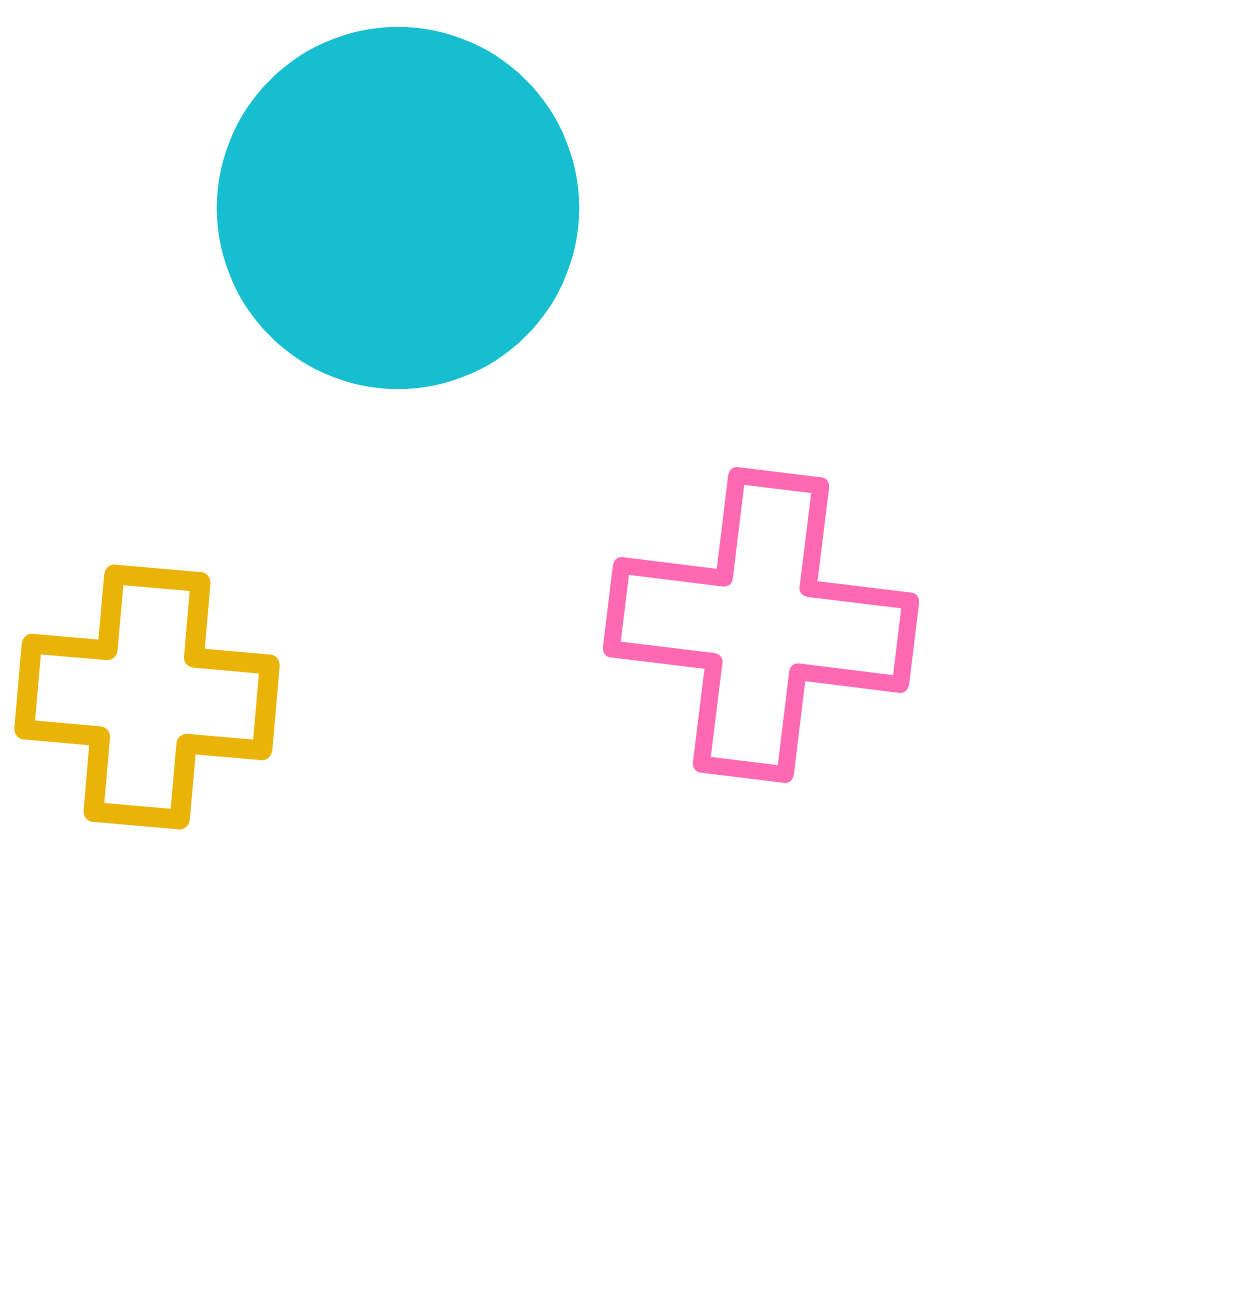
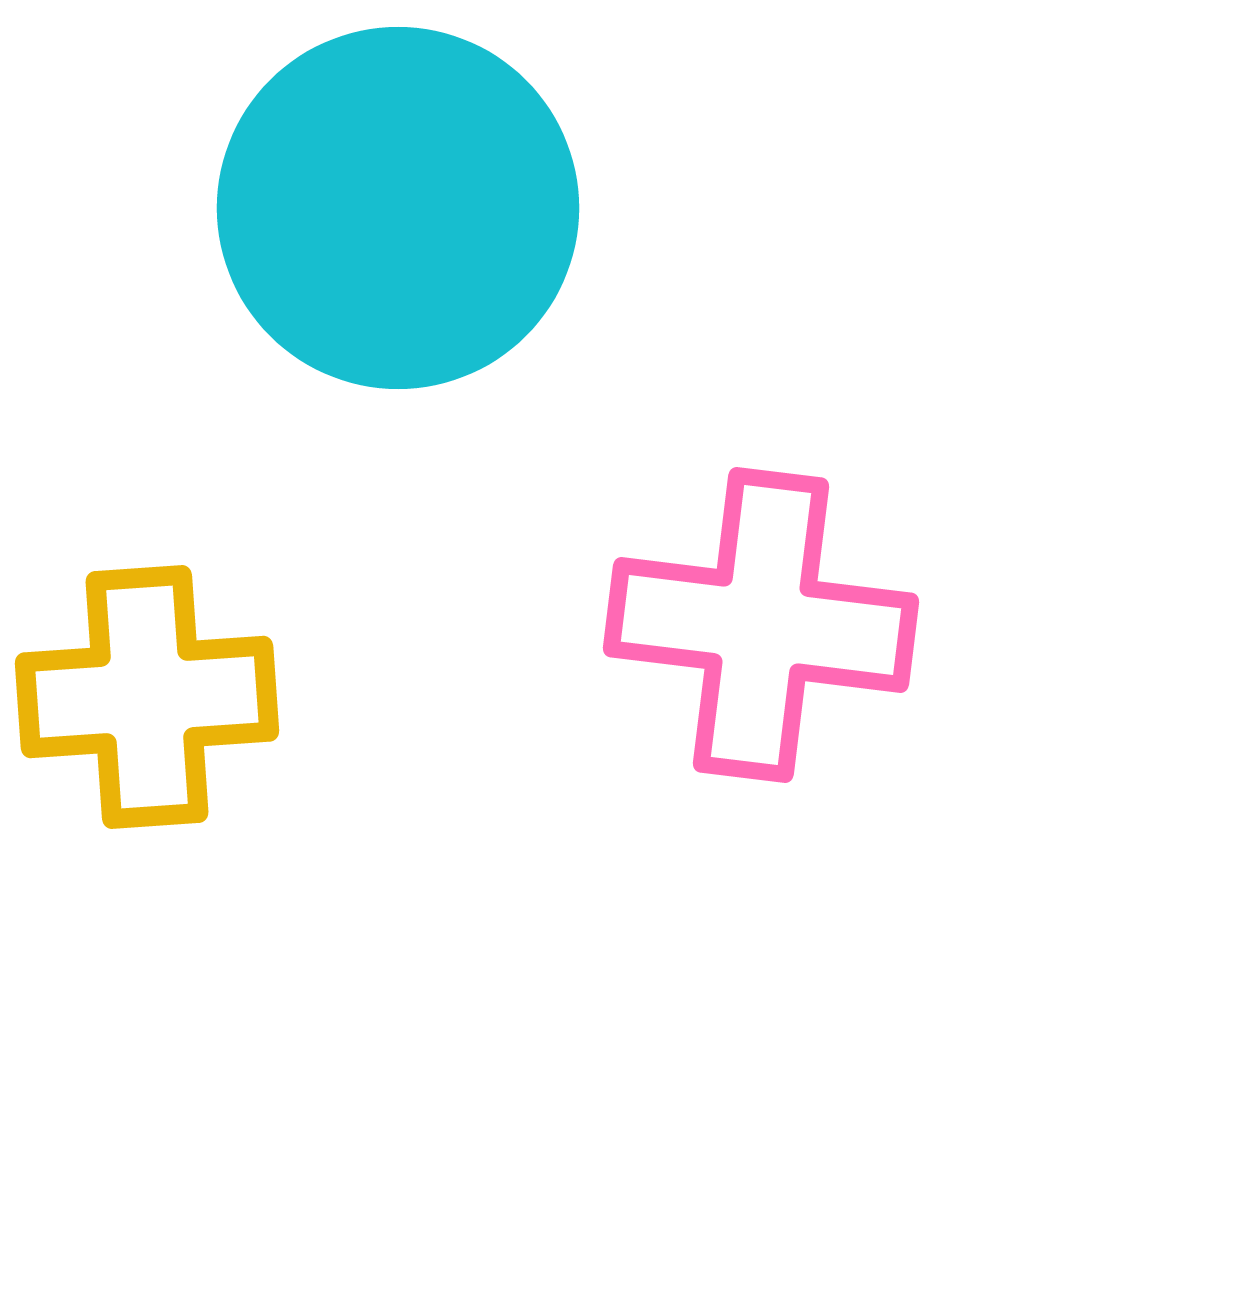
yellow cross: rotated 9 degrees counterclockwise
